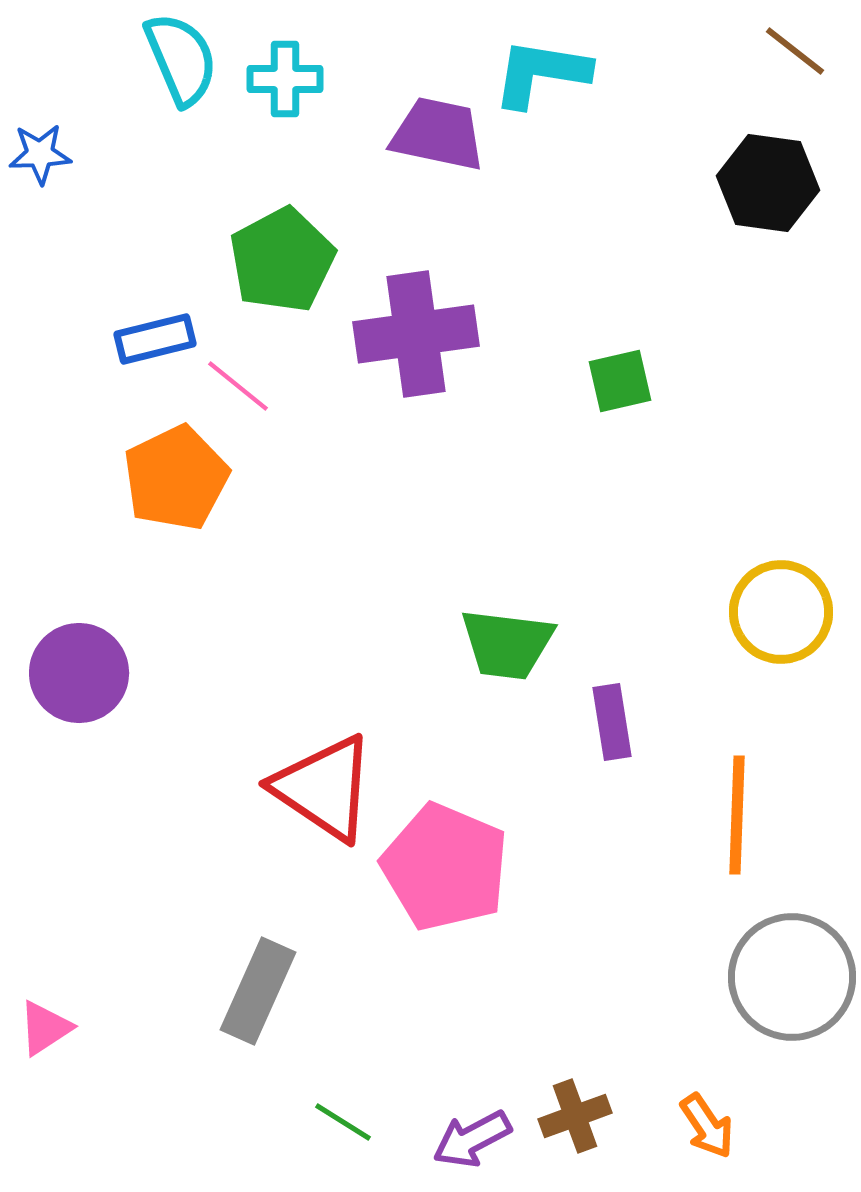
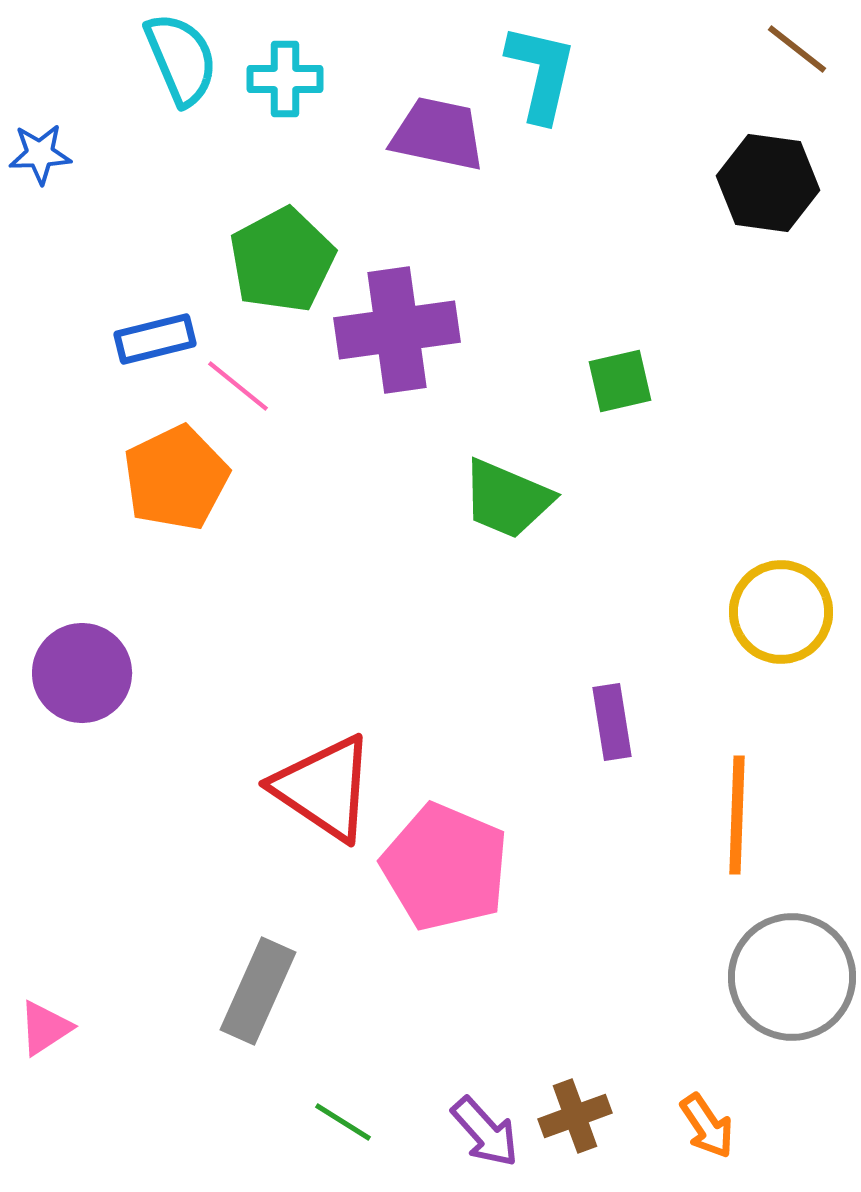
brown line: moved 2 px right, 2 px up
cyan L-shape: rotated 94 degrees clockwise
purple cross: moved 19 px left, 4 px up
green trapezoid: moved 145 px up; rotated 16 degrees clockwise
purple circle: moved 3 px right
purple arrow: moved 13 px right, 7 px up; rotated 104 degrees counterclockwise
